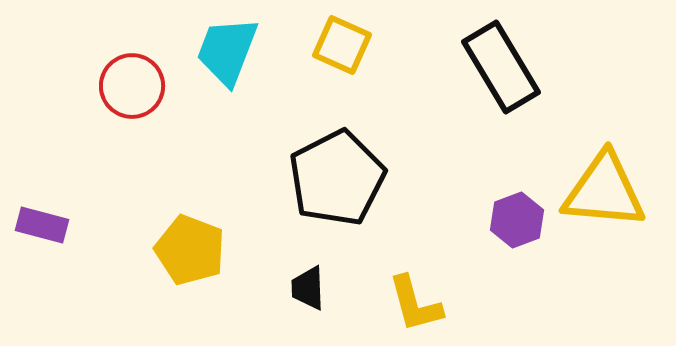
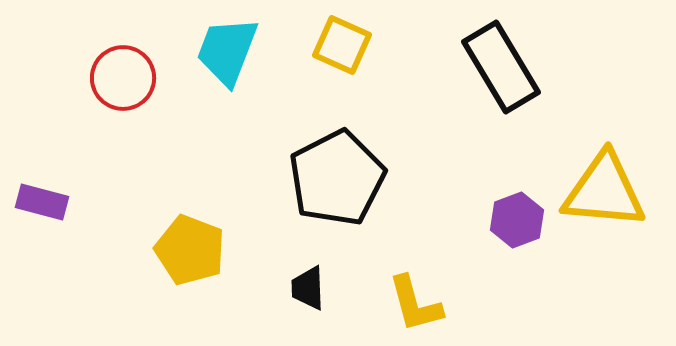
red circle: moved 9 px left, 8 px up
purple rectangle: moved 23 px up
